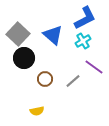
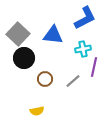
blue triangle: rotated 35 degrees counterclockwise
cyan cross: moved 8 px down; rotated 21 degrees clockwise
purple line: rotated 66 degrees clockwise
